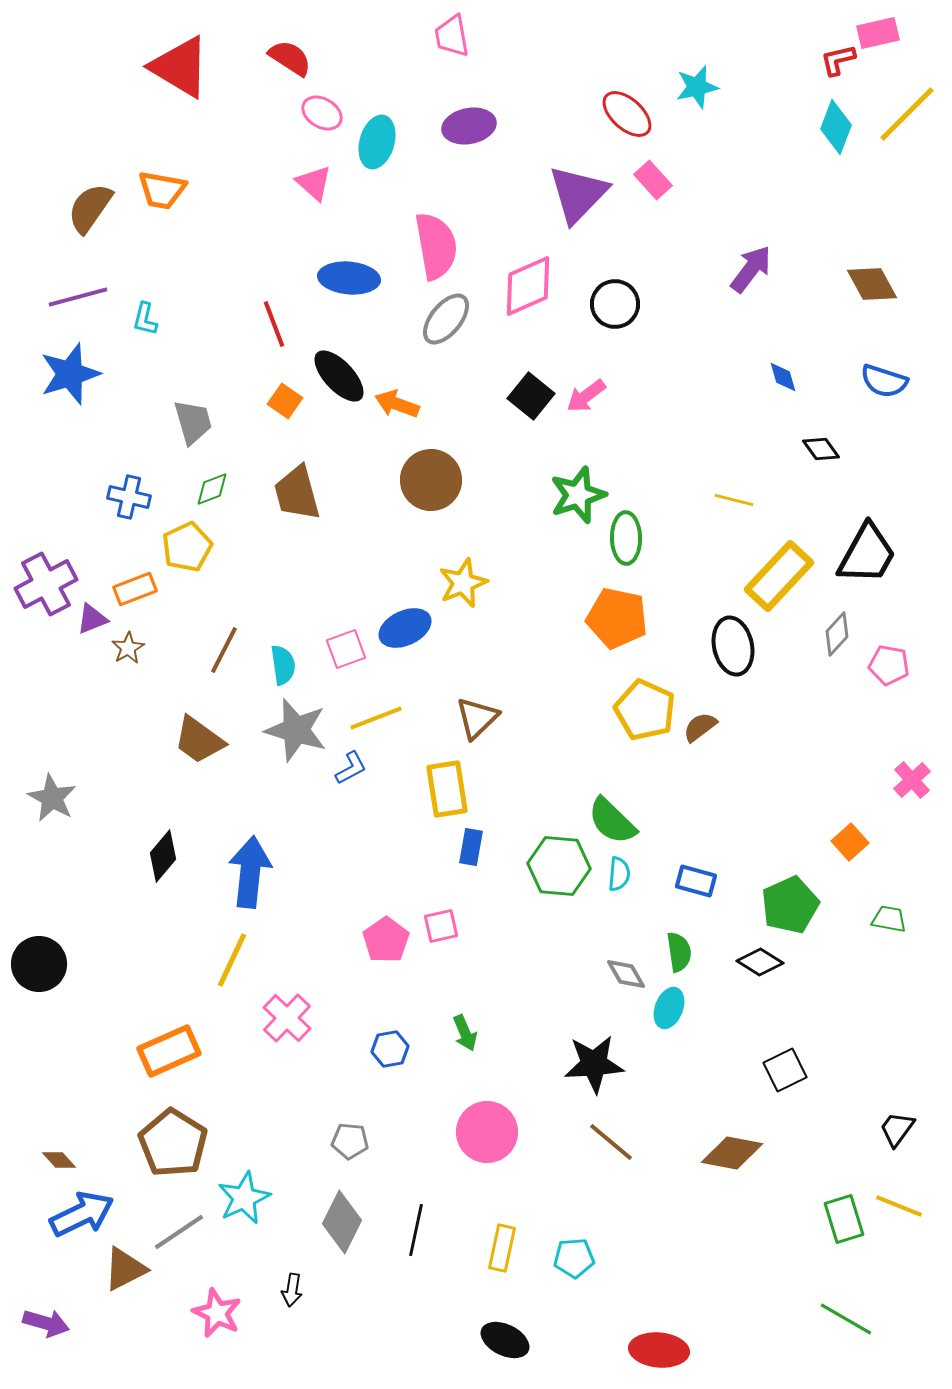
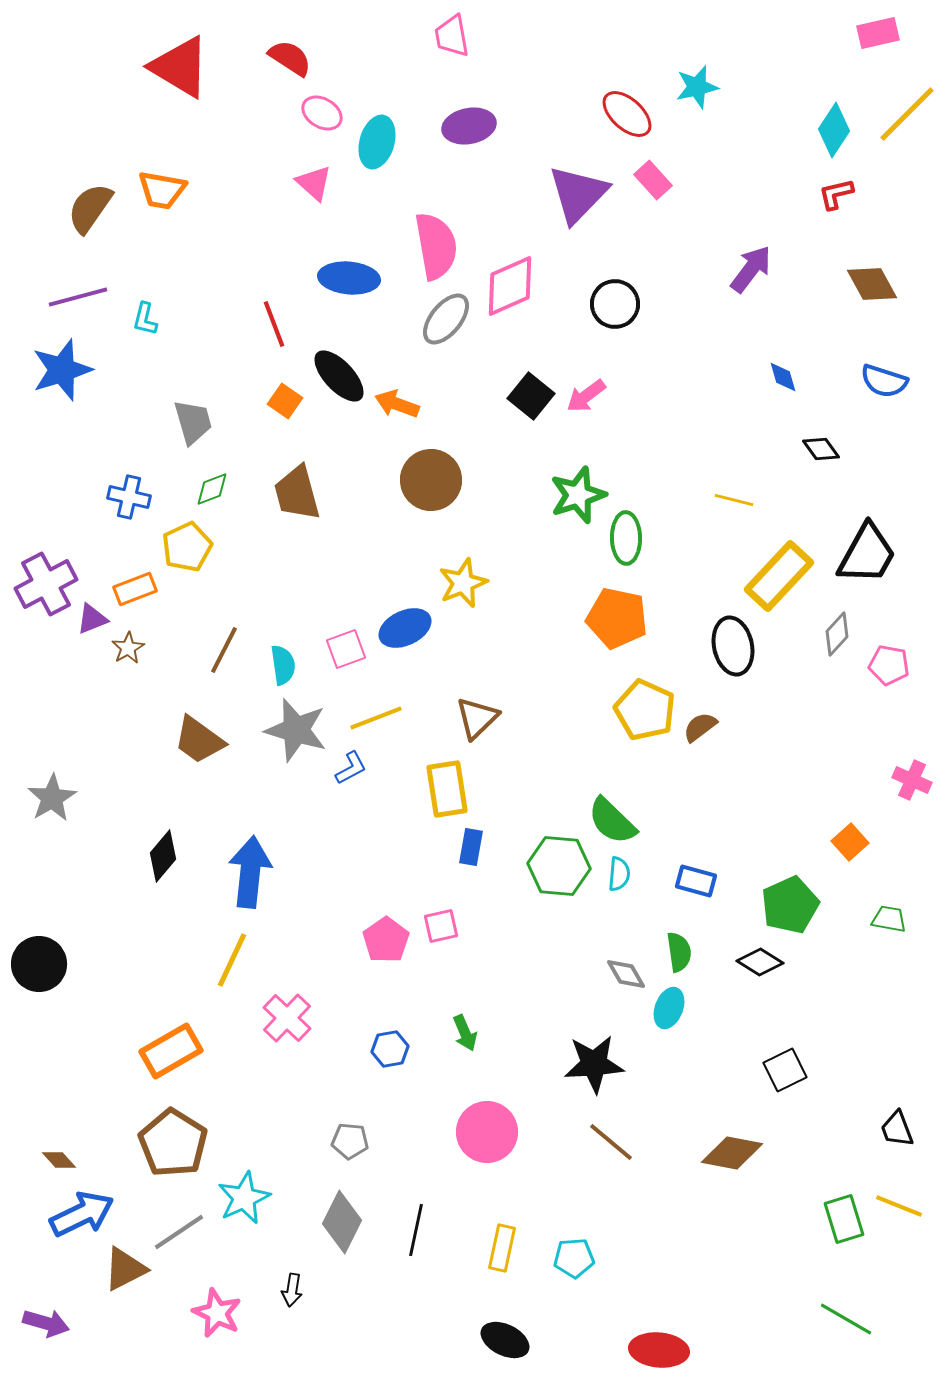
red L-shape at (838, 60): moved 2 px left, 134 px down
cyan diamond at (836, 127): moved 2 px left, 3 px down; rotated 12 degrees clockwise
pink diamond at (528, 286): moved 18 px left
blue star at (70, 374): moved 8 px left, 4 px up
pink cross at (912, 780): rotated 24 degrees counterclockwise
gray star at (52, 798): rotated 12 degrees clockwise
orange rectangle at (169, 1051): moved 2 px right; rotated 6 degrees counterclockwise
black trapezoid at (897, 1129): rotated 57 degrees counterclockwise
